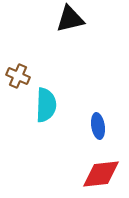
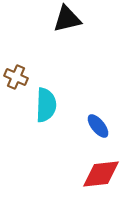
black triangle: moved 3 px left
brown cross: moved 2 px left, 1 px down
blue ellipse: rotated 30 degrees counterclockwise
